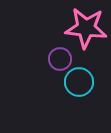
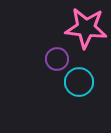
purple circle: moved 3 px left
